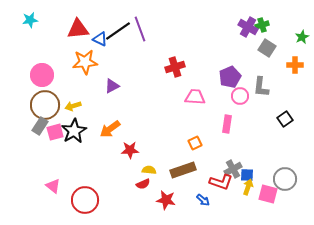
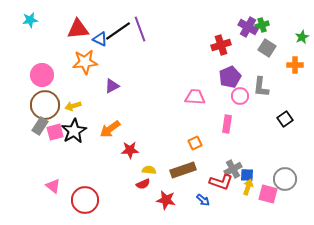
red cross at (175, 67): moved 46 px right, 22 px up
